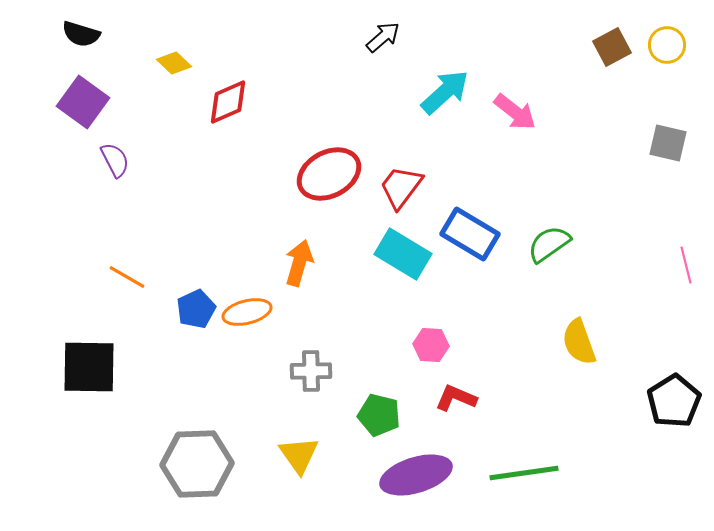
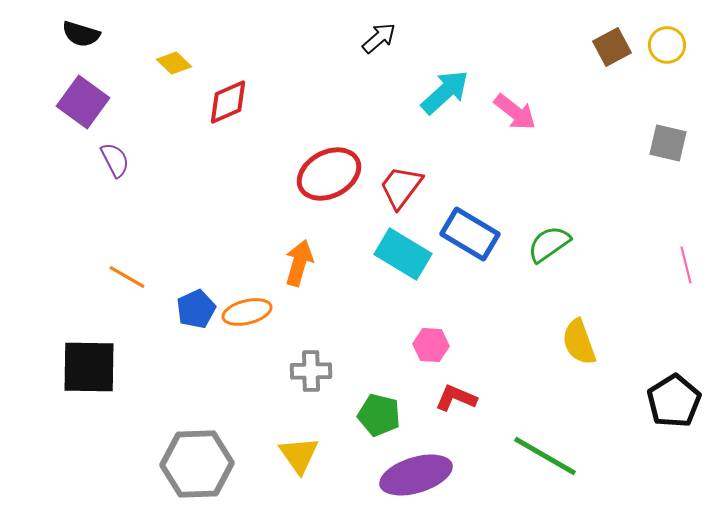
black arrow: moved 4 px left, 1 px down
green line: moved 21 px right, 17 px up; rotated 38 degrees clockwise
